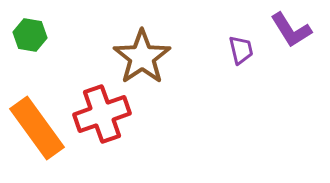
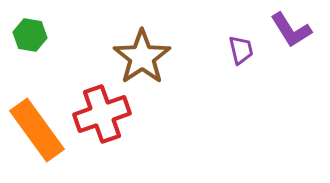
orange rectangle: moved 2 px down
